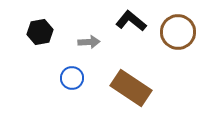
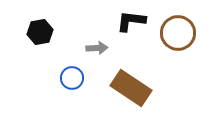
black L-shape: rotated 32 degrees counterclockwise
brown circle: moved 1 px down
gray arrow: moved 8 px right, 6 px down
